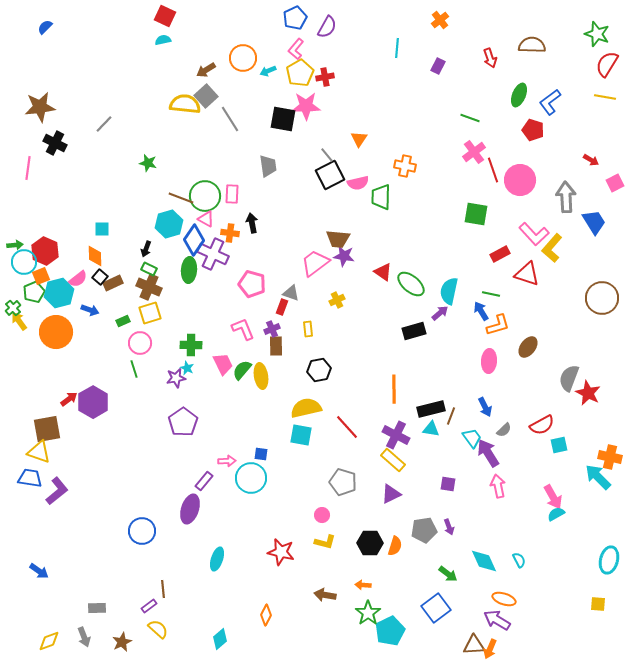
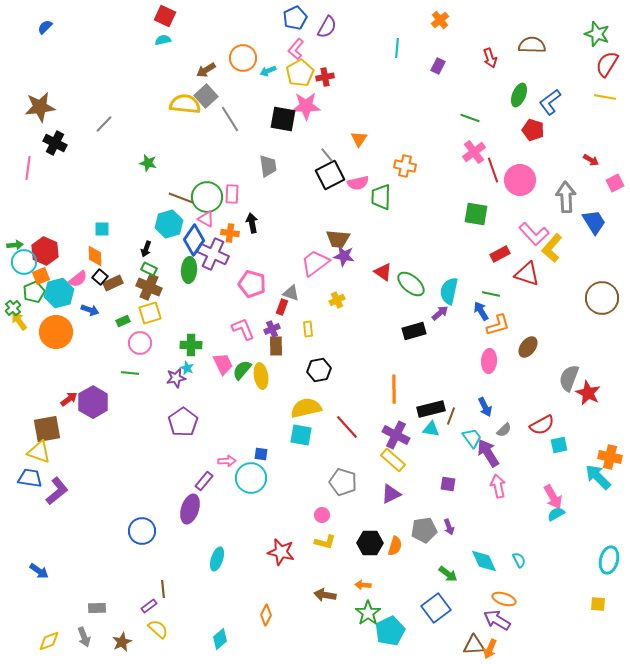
green circle at (205, 196): moved 2 px right, 1 px down
green line at (134, 369): moved 4 px left, 4 px down; rotated 66 degrees counterclockwise
